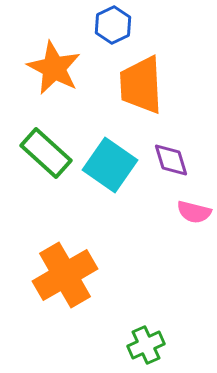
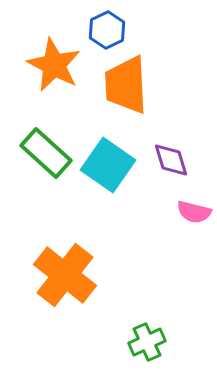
blue hexagon: moved 6 px left, 5 px down
orange star: moved 3 px up
orange trapezoid: moved 15 px left
cyan square: moved 2 px left
orange cross: rotated 22 degrees counterclockwise
green cross: moved 1 px right, 3 px up
